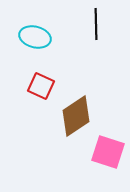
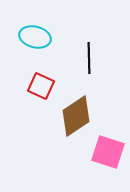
black line: moved 7 px left, 34 px down
